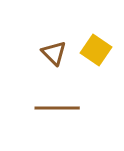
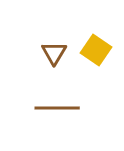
brown triangle: rotated 16 degrees clockwise
